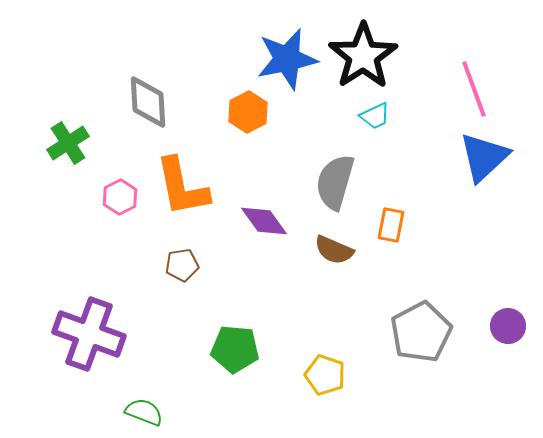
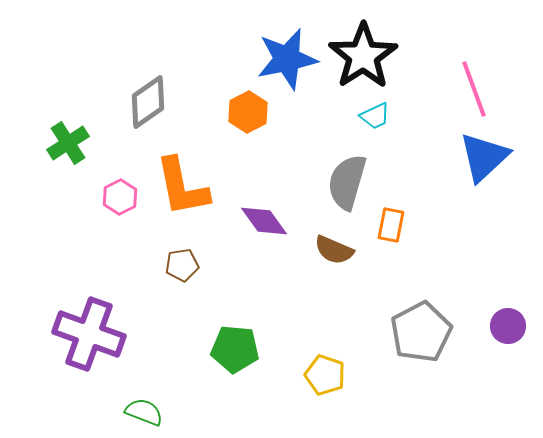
gray diamond: rotated 58 degrees clockwise
gray semicircle: moved 12 px right
